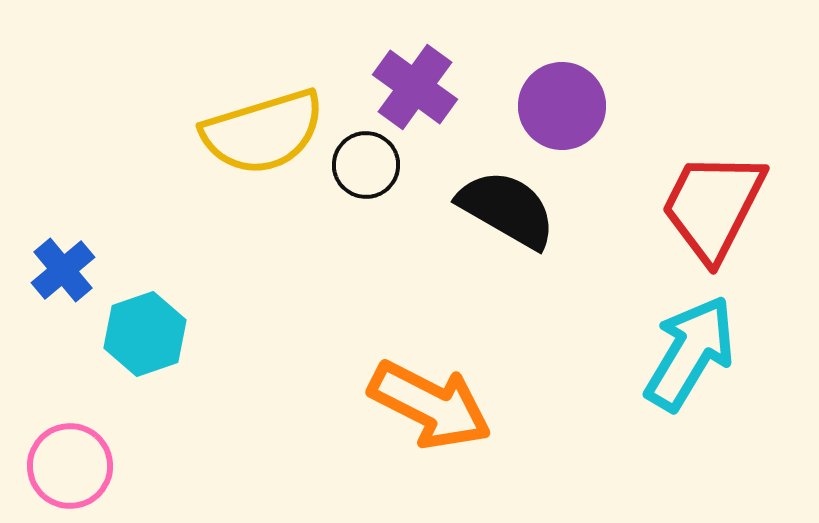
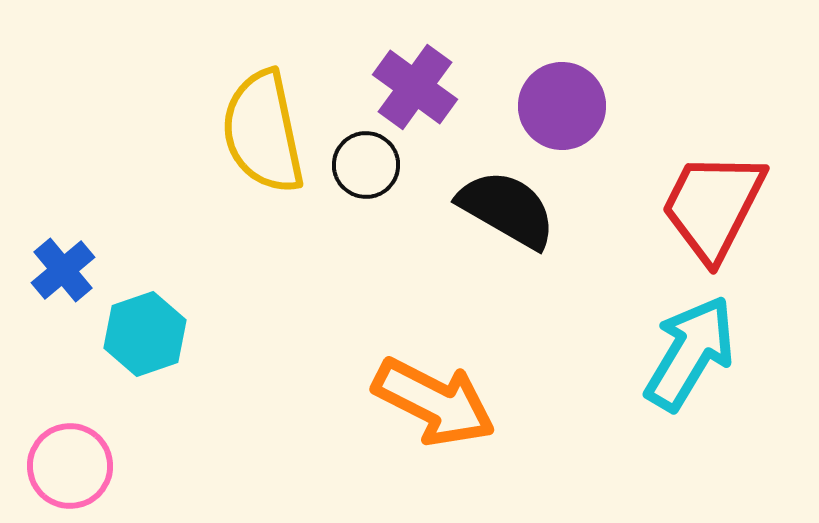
yellow semicircle: rotated 95 degrees clockwise
orange arrow: moved 4 px right, 3 px up
